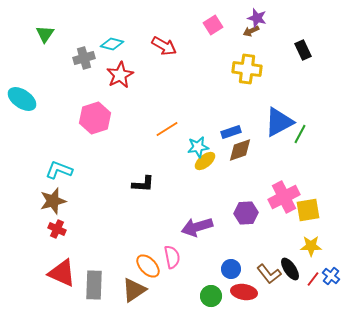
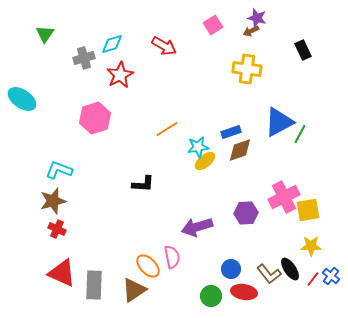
cyan diamond: rotated 30 degrees counterclockwise
